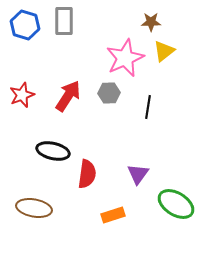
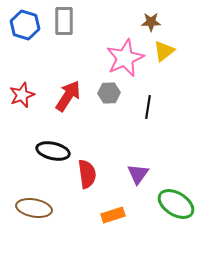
red semicircle: rotated 16 degrees counterclockwise
